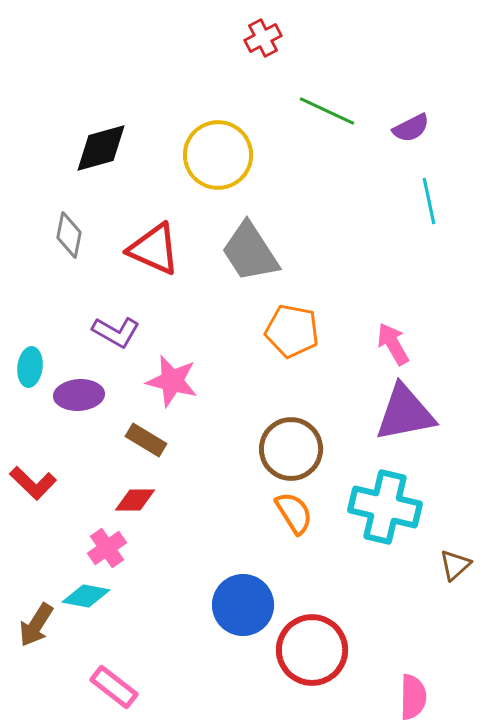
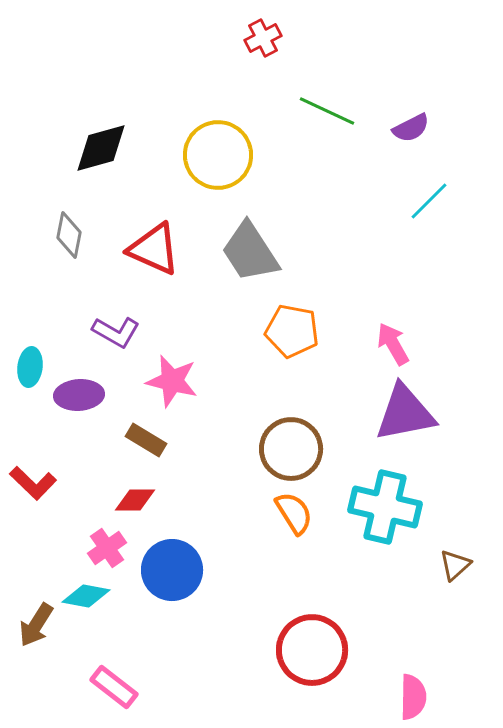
cyan line: rotated 57 degrees clockwise
blue circle: moved 71 px left, 35 px up
